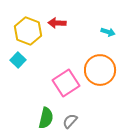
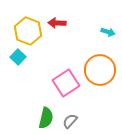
cyan square: moved 3 px up
